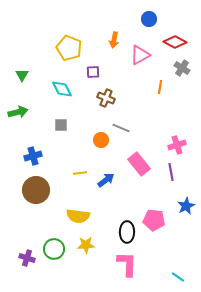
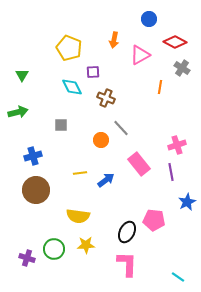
cyan diamond: moved 10 px right, 2 px up
gray line: rotated 24 degrees clockwise
blue star: moved 1 px right, 4 px up
black ellipse: rotated 25 degrees clockwise
